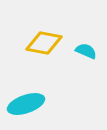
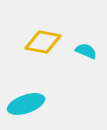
yellow diamond: moved 1 px left, 1 px up
